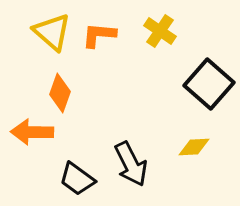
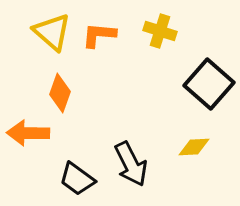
yellow cross: rotated 16 degrees counterclockwise
orange arrow: moved 4 px left, 1 px down
